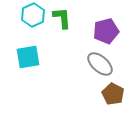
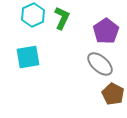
green L-shape: rotated 30 degrees clockwise
purple pentagon: rotated 20 degrees counterclockwise
